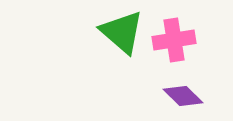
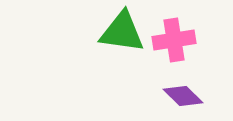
green triangle: rotated 33 degrees counterclockwise
